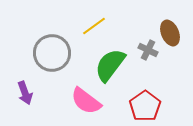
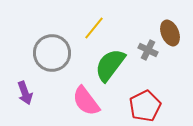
yellow line: moved 2 px down; rotated 15 degrees counterclockwise
pink semicircle: rotated 16 degrees clockwise
red pentagon: rotated 8 degrees clockwise
